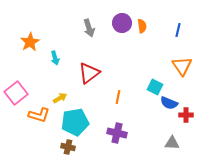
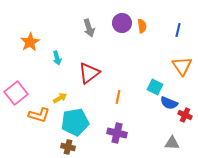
cyan arrow: moved 2 px right
red cross: moved 1 px left; rotated 24 degrees clockwise
